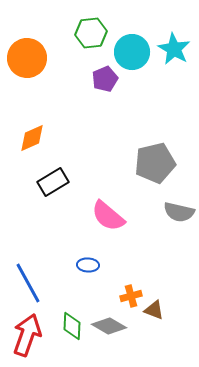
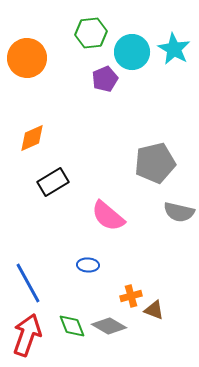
green diamond: rotated 24 degrees counterclockwise
